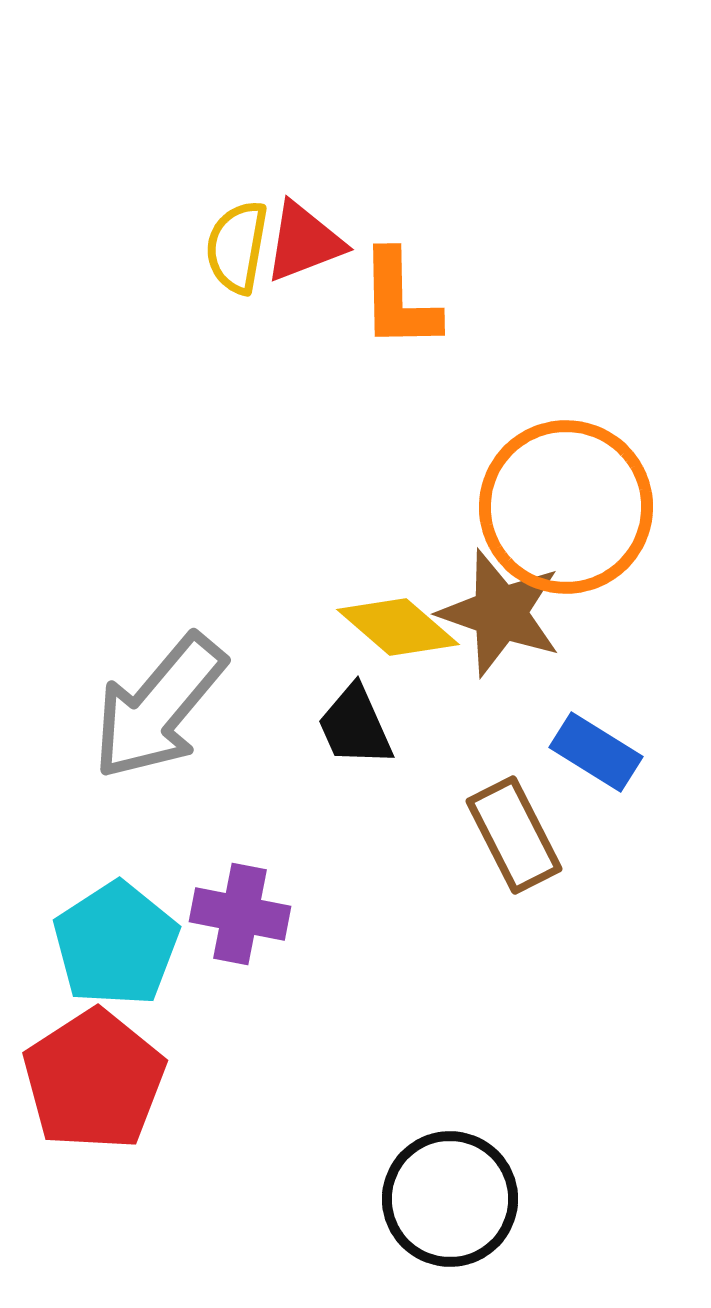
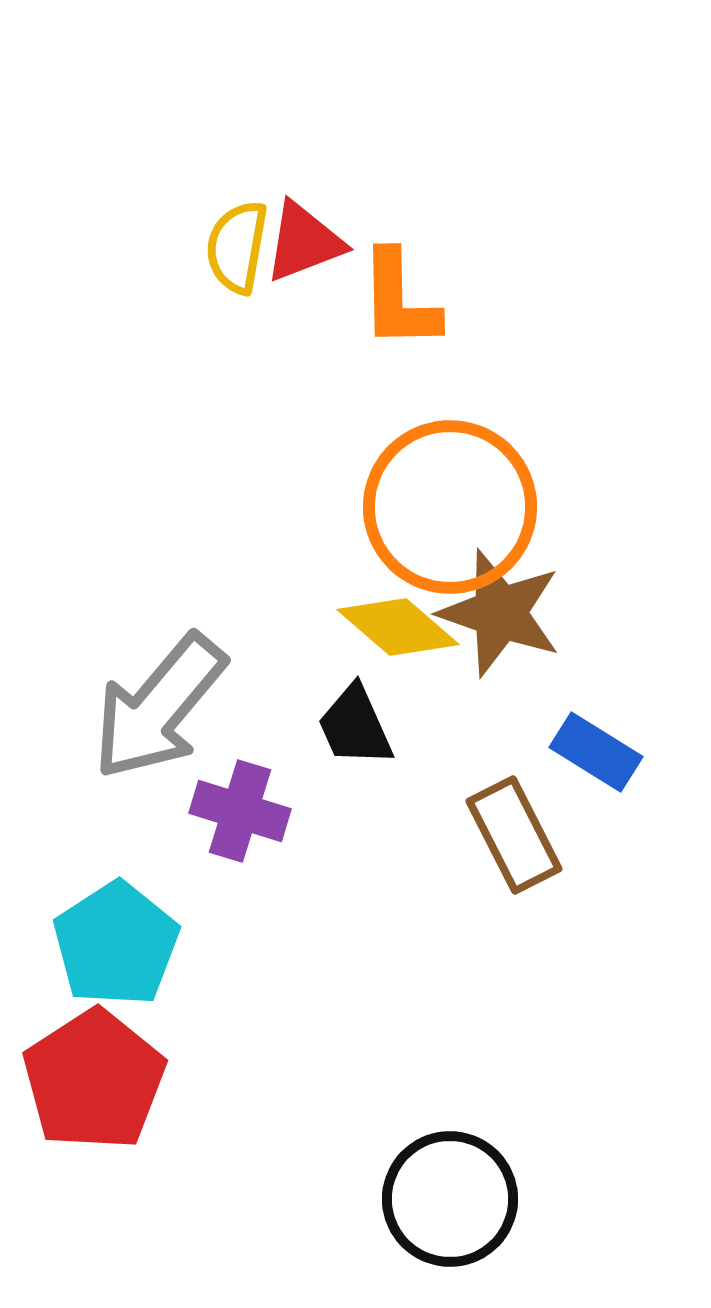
orange circle: moved 116 px left
purple cross: moved 103 px up; rotated 6 degrees clockwise
